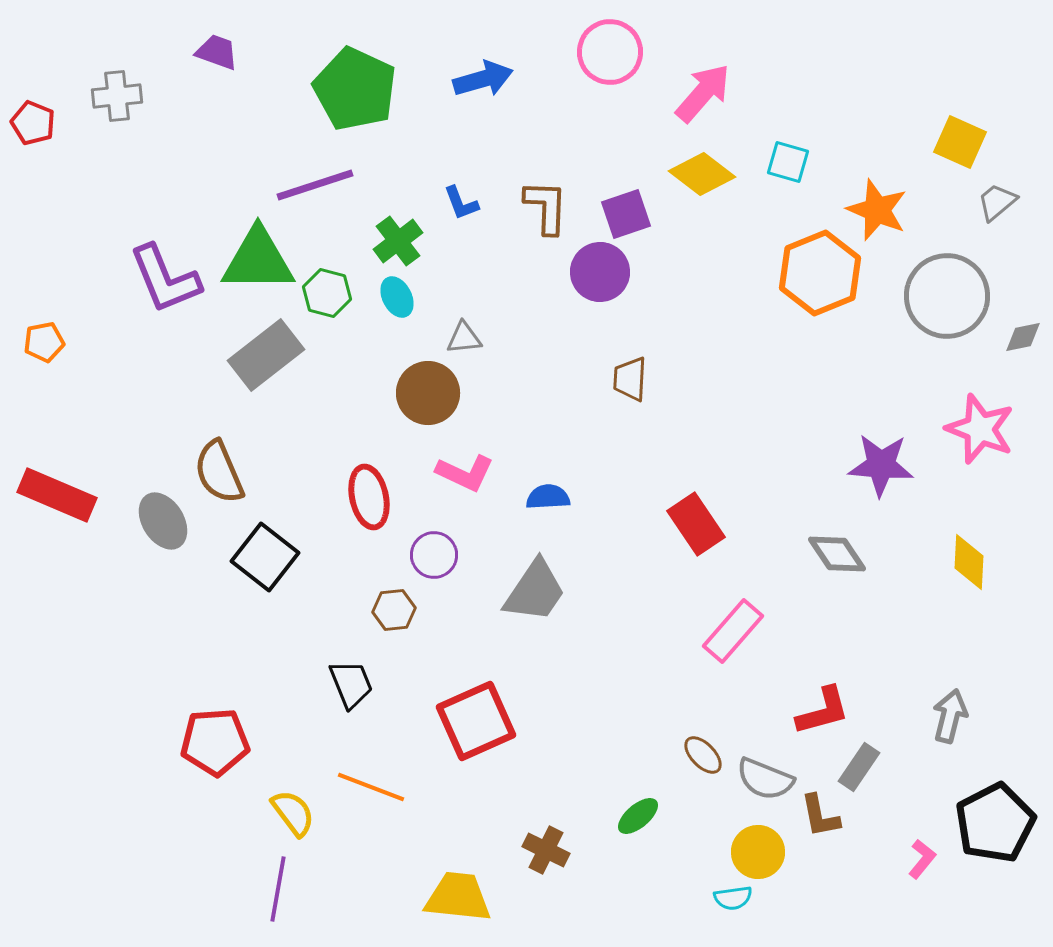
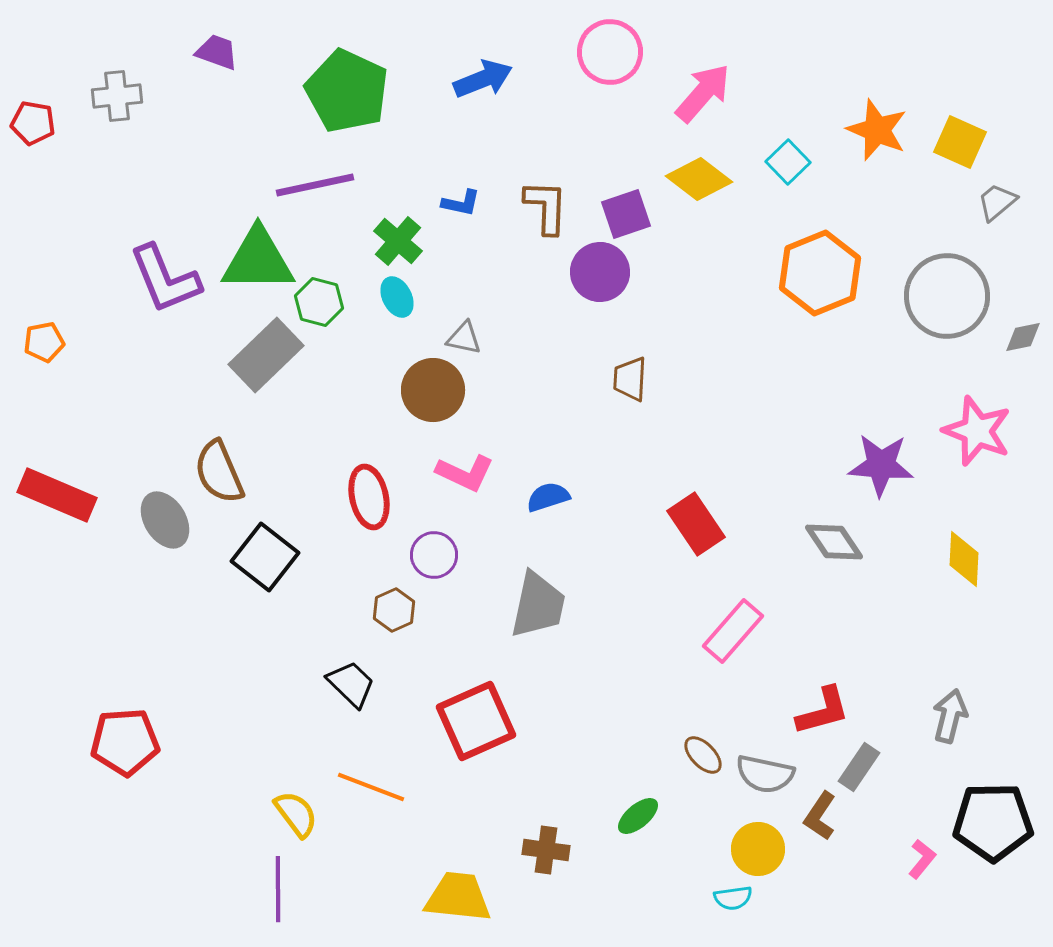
blue arrow at (483, 79): rotated 6 degrees counterclockwise
green pentagon at (355, 89): moved 8 px left, 2 px down
red pentagon at (33, 123): rotated 12 degrees counterclockwise
cyan square at (788, 162): rotated 30 degrees clockwise
yellow diamond at (702, 174): moved 3 px left, 5 px down
purple line at (315, 185): rotated 6 degrees clockwise
blue L-shape at (461, 203): rotated 57 degrees counterclockwise
orange star at (877, 210): moved 80 px up
green cross at (398, 241): rotated 12 degrees counterclockwise
green hexagon at (327, 293): moved 8 px left, 9 px down
gray triangle at (464, 338): rotated 18 degrees clockwise
gray rectangle at (266, 355): rotated 6 degrees counterclockwise
brown circle at (428, 393): moved 5 px right, 3 px up
pink star at (980, 429): moved 3 px left, 2 px down
blue semicircle at (548, 497): rotated 15 degrees counterclockwise
gray ellipse at (163, 521): moved 2 px right, 1 px up
gray diamond at (837, 554): moved 3 px left, 12 px up
yellow diamond at (969, 562): moved 5 px left, 3 px up
gray trapezoid at (535, 591): moved 3 px right, 14 px down; rotated 22 degrees counterclockwise
brown hexagon at (394, 610): rotated 18 degrees counterclockwise
black trapezoid at (351, 684): rotated 24 degrees counterclockwise
red pentagon at (215, 742): moved 90 px left
gray semicircle at (765, 779): moved 5 px up; rotated 10 degrees counterclockwise
yellow semicircle at (293, 813): moved 3 px right, 1 px down
brown L-shape at (820, 816): rotated 45 degrees clockwise
black pentagon at (995, 823): moved 2 px left, 1 px up; rotated 26 degrees clockwise
brown cross at (546, 850): rotated 18 degrees counterclockwise
yellow circle at (758, 852): moved 3 px up
purple line at (278, 889): rotated 10 degrees counterclockwise
